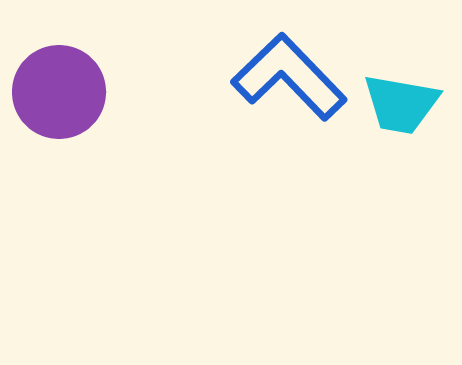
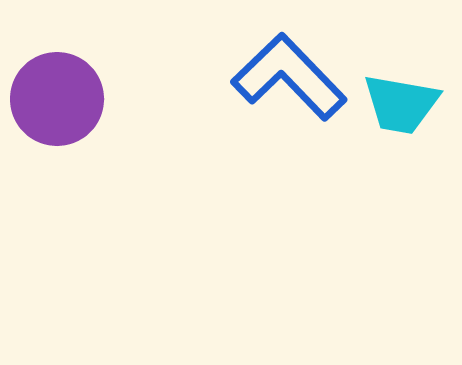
purple circle: moved 2 px left, 7 px down
